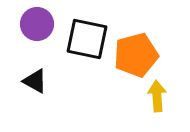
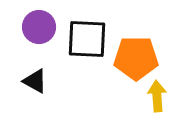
purple circle: moved 2 px right, 3 px down
black square: rotated 9 degrees counterclockwise
orange pentagon: moved 3 px down; rotated 15 degrees clockwise
